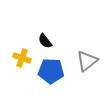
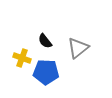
gray triangle: moved 9 px left, 13 px up
blue pentagon: moved 5 px left, 1 px down
